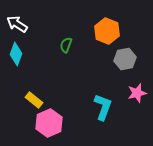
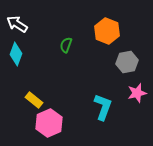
gray hexagon: moved 2 px right, 3 px down
